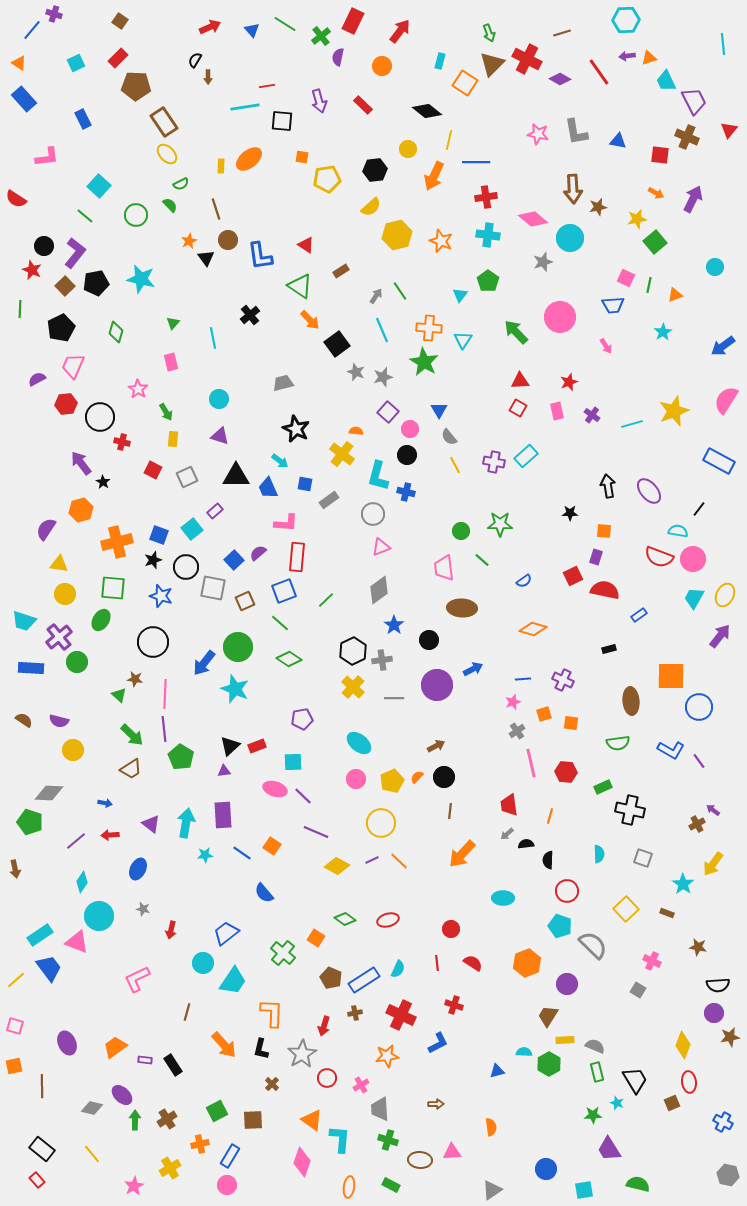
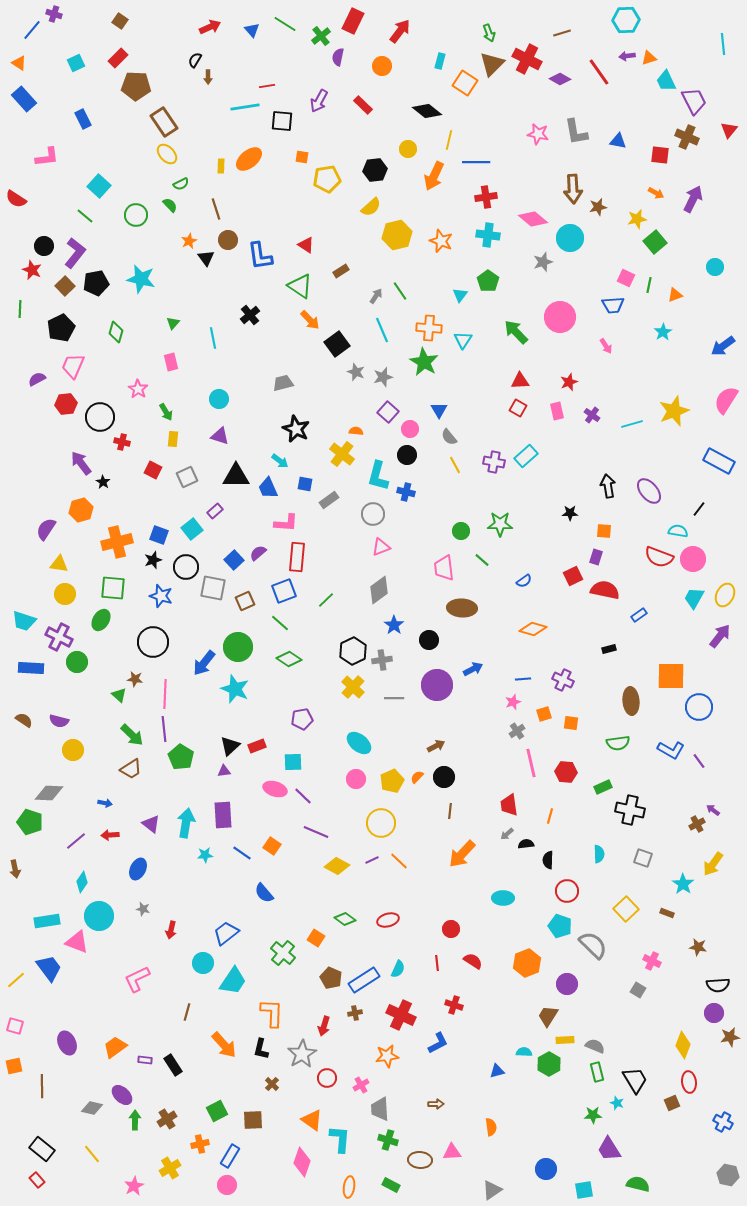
purple arrow at (319, 101): rotated 45 degrees clockwise
purple cross at (59, 637): rotated 24 degrees counterclockwise
cyan rectangle at (40, 935): moved 7 px right, 14 px up; rotated 25 degrees clockwise
red semicircle at (473, 963): moved 2 px up
